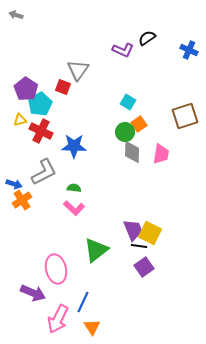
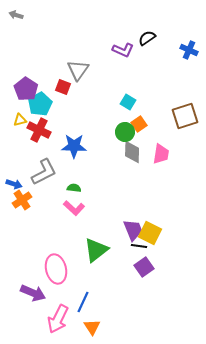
red cross: moved 2 px left, 1 px up
